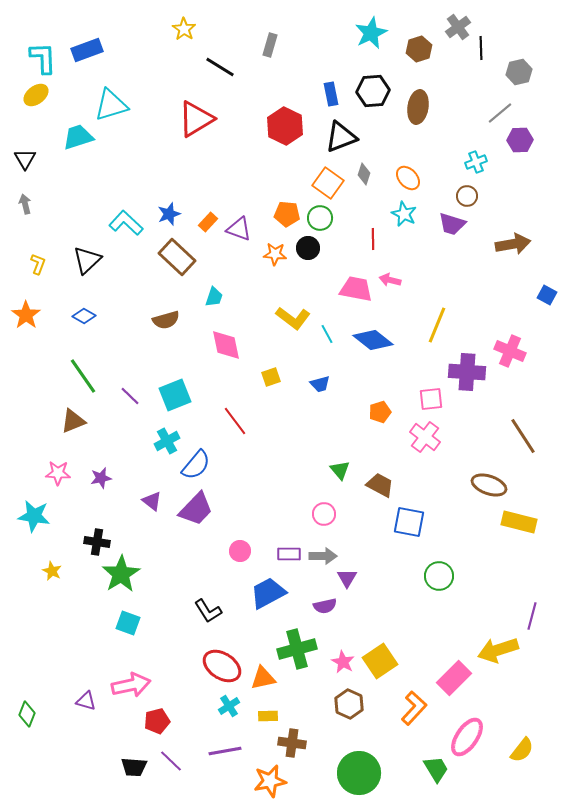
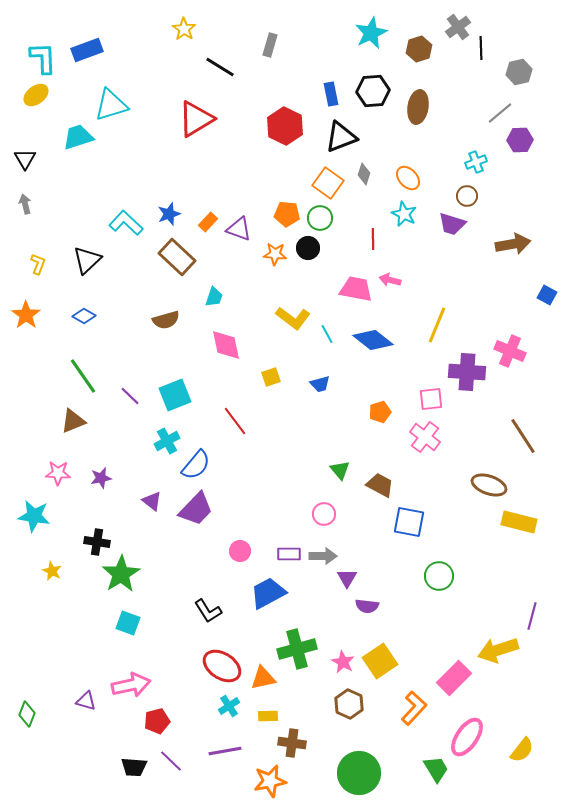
purple semicircle at (325, 606): moved 42 px right; rotated 20 degrees clockwise
